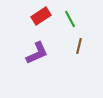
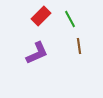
red rectangle: rotated 12 degrees counterclockwise
brown line: rotated 21 degrees counterclockwise
